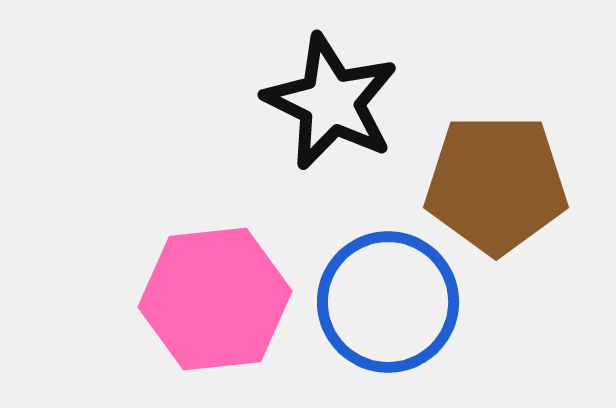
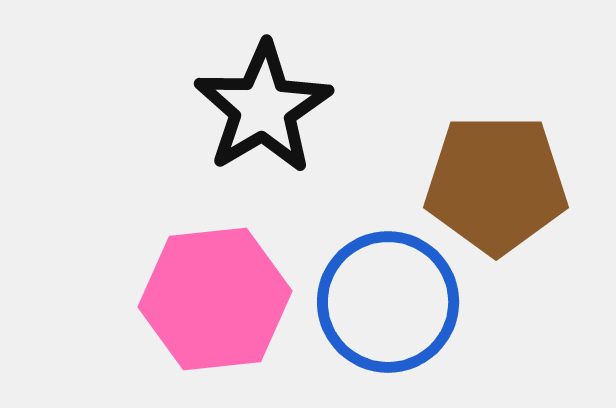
black star: moved 68 px left, 6 px down; rotated 15 degrees clockwise
